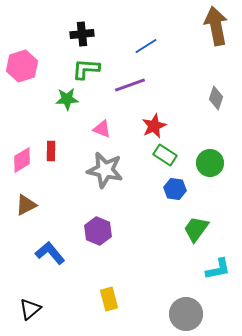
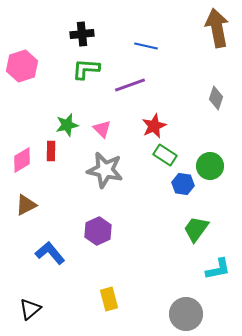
brown arrow: moved 1 px right, 2 px down
blue line: rotated 45 degrees clockwise
green star: moved 26 px down; rotated 10 degrees counterclockwise
pink triangle: rotated 24 degrees clockwise
green circle: moved 3 px down
blue hexagon: moved 8 px right, 5 px up
purple hexagon: rotated 12 degrees clockwise
